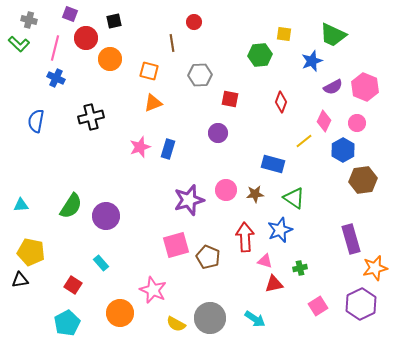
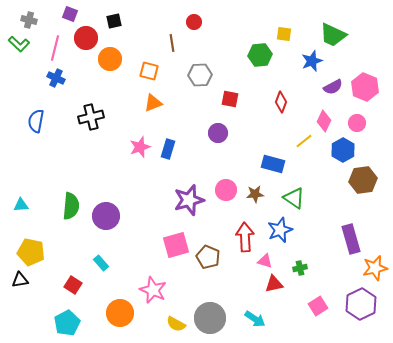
green semicircle at (71, 206): rotated 28 degrees counterclockwise
